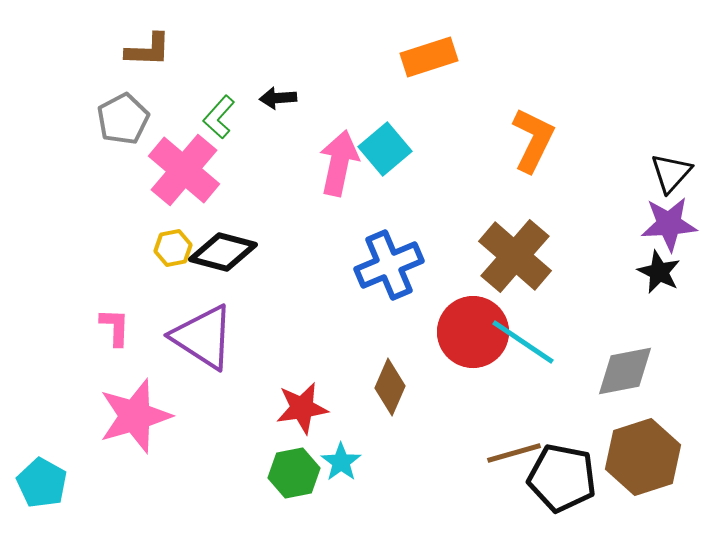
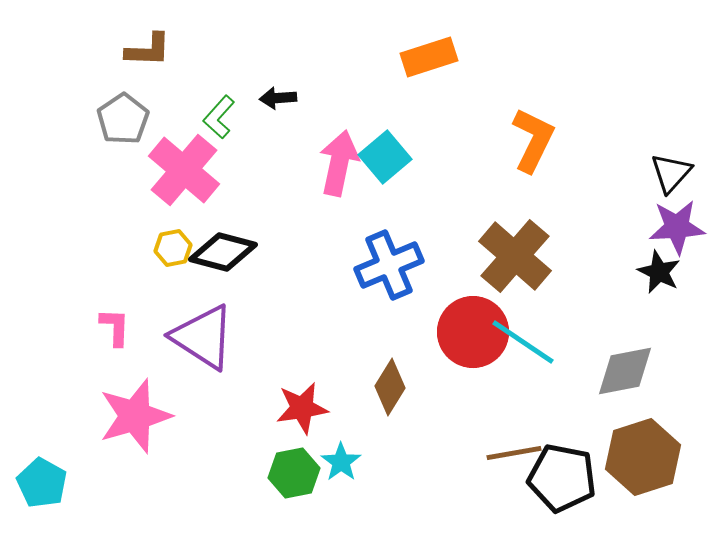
gray pentagon: rotated 6 degrees counterclockwise
cyan square: moved 8 px down
purple star: moved 8 px right, 3 px down
brown diamond: rotated 8 degrees clockwise
brown line: rotated 6 degrees clockwise
